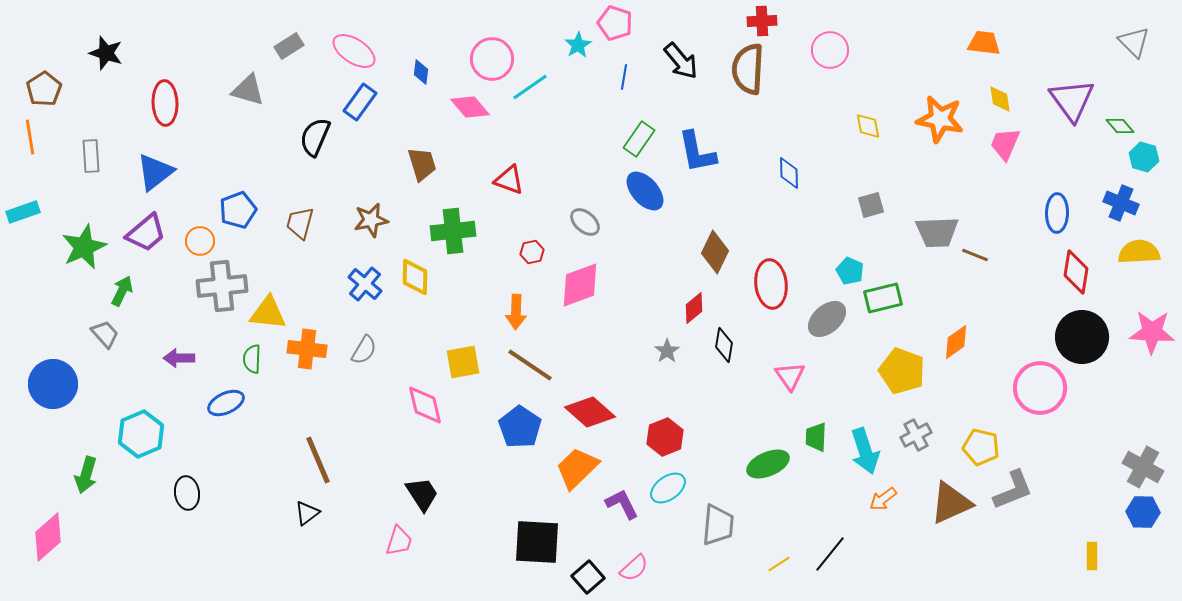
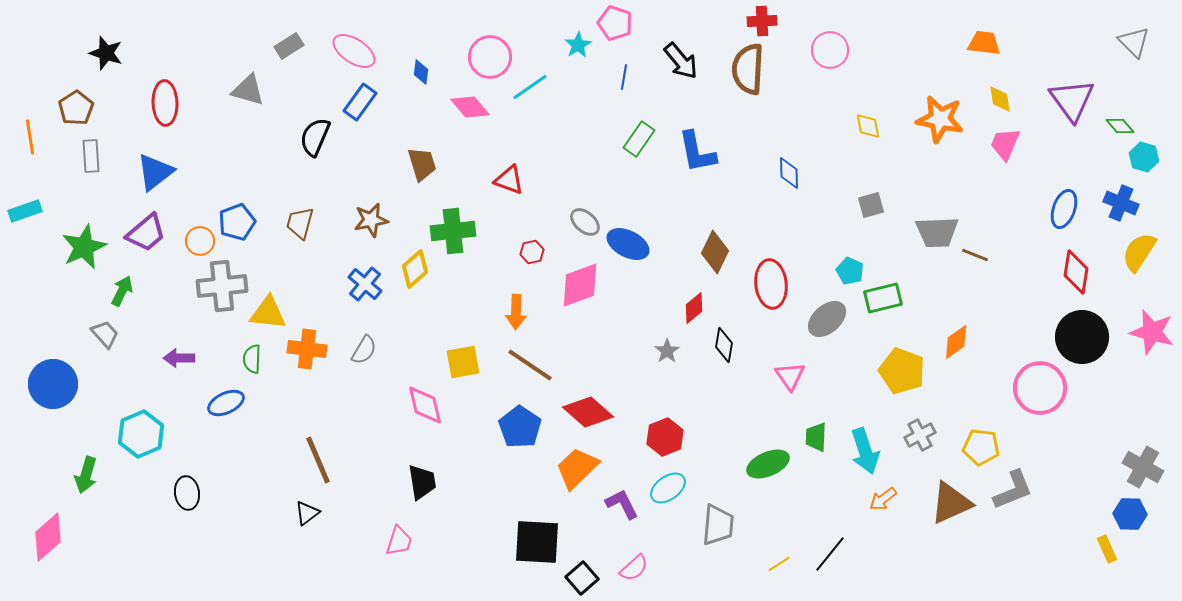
pink circle at (492, 59): moved 2 px left, 2 px up
brown pentagon at (44, 89): moved 32 px right, 19 px down
blue ellipse at (645, 191): moved 17 px left, 53 px down; rotated 21 degrees counterclockwise
blue pentagon at (238, 210): moved 1 px left, 12 px down
cyan rectangle at (23, 212): moved 2 px right, 1 px up
blue ellipse at (1057, 213): moved 7 px right, 4 px up; rotated 18 degrees clockwise
yellow semicircle at (1139, 252): rotated 54 degrees counterclockwise
yellow diamond at (415, 277): moved 8 px up; rotated 48 degrees clockwise
pink star at (1152, 332): rotated 12 degrees clockwise
red diamond at (590, 412): moved 2 px left
gray cross at (916, 435): moved 4 px right
yellow pentagon at (981, 447): rotated 6 degrees counterclockwise
black trapezoid at (422, 494): moved 12 px up; rotated 24 degrees clockwise
blue hexagon at (1143, 512): moved 13 px left, 2 px down
yellow rectangle at (1092, 556): moved 15 px right, 7 px up; rotated 24 degrees counterclockwise
black square at (588, 577): moved 6 px left, 1 px down
